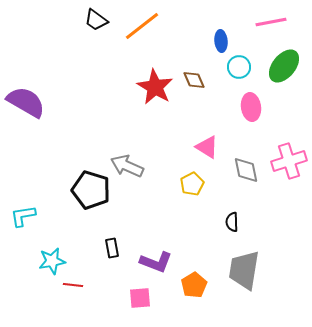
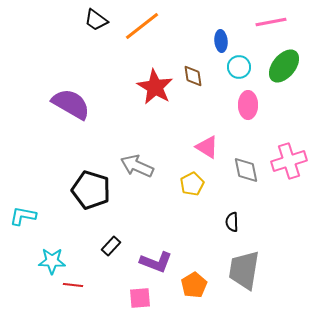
brown diamond: moved 1 px left, 4 px up; rotated 15 degrees clockwise
purple semicircle: moved 45 px right, 2 px down
pink ellipse: moved 3 px left, 2 px up; rotated 8 degrees clockwise
gray arrow: moved 10 px right
cyan L-shape: rotated 20 degrees clockwise
black rectangle: moved 1 px left, 2 px up; rotated 54 degrees clockwise
cyan star: rotated 12 degrees clockwise
